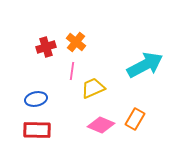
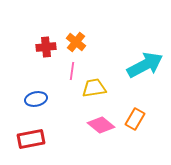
red cross: rotated 12 degrees clockwise
yellow trapezoid: moved 1 px right; rotated 15 degrees clockwise
pink diamond: rotated 16 degrees clockwise
red rectangle: moved 6 px left, 9 px down; rotated 12 degrees counterclockwise
